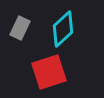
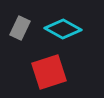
cyan diamond: rotated 72 degrees clockwise
